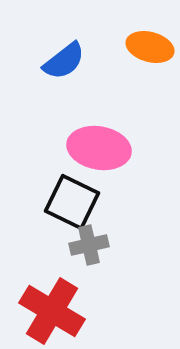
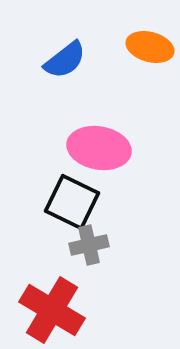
blue semicircle: moved 1 px right, 1 px up
red cross: moved 1 px up
